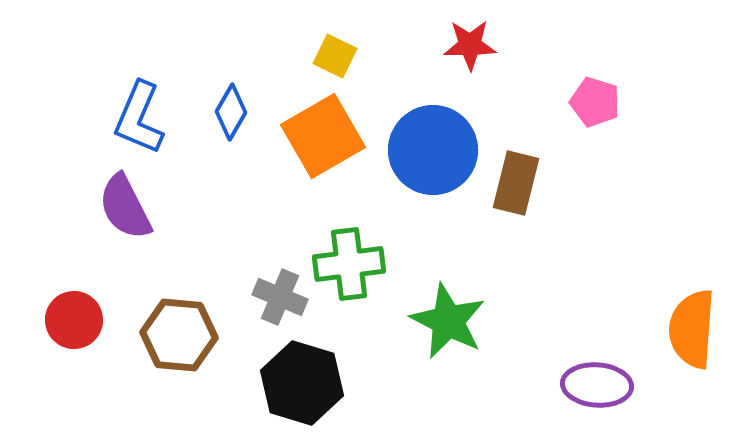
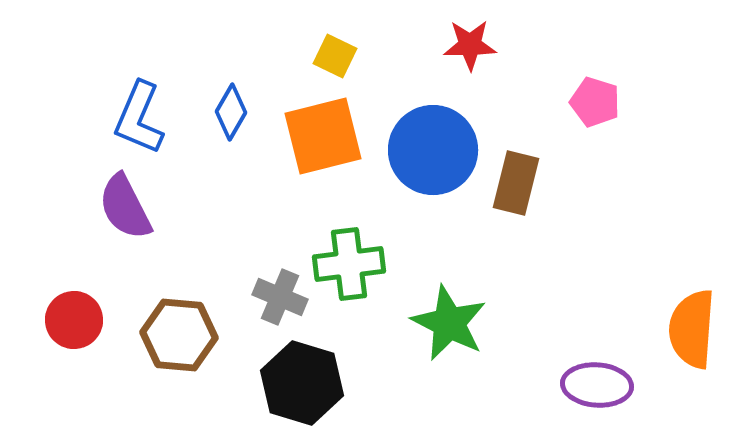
orange square: rotated 16 degrees clockwise
green star: moved 1 px right, 2 px down
